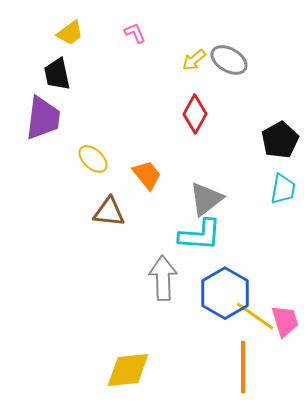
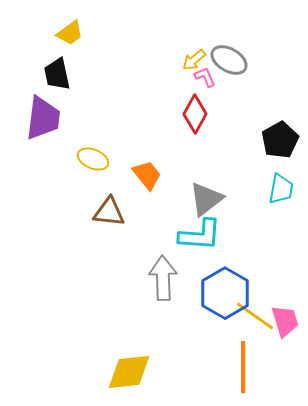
pink L-shape: moved 70 px right, 44 px down
yellow ellipse: rotated 20 degrees counterclockwise
cyan trapezoid: moved 2 px left
yellow diamond: moved 1 px right, 2 px down
